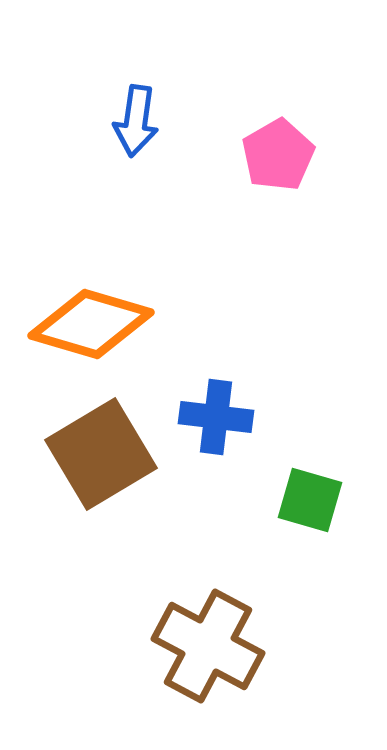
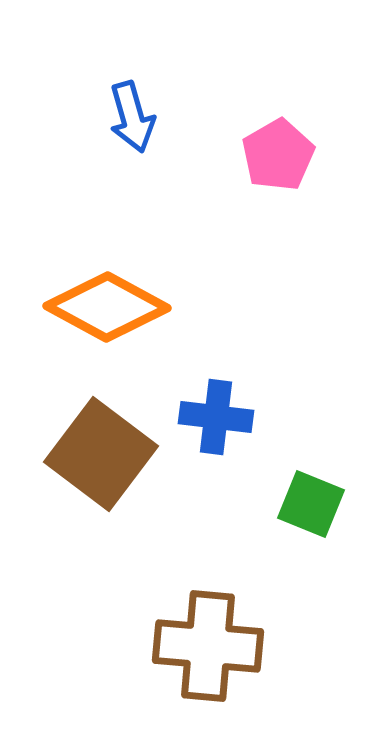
blue arrow: moved 4 px left, 4 px up; rotated 24 degrees counterclockwise
orange diamond: moved 16 px right, 17 px up; rotated 12 degrees clockwise
brown square: rotated 22 degrees counterclockwise
green square: moved 1 px right, 4 px down; rotated 6 degrees clockwise
brown cross: rotated 23 degrees counterclockwise
